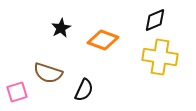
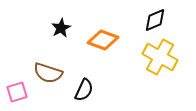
yellow cross: rotated 20 degrees clockwise
